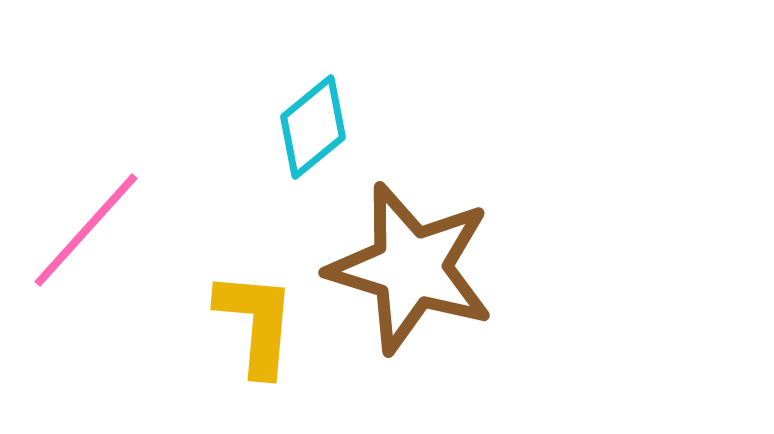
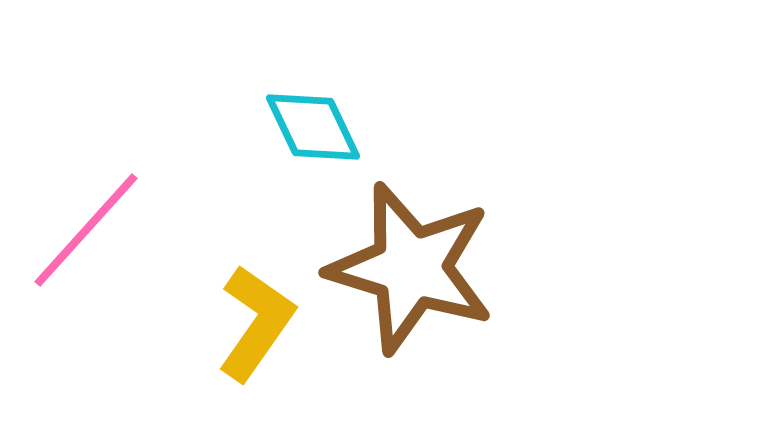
cyan diamond: rotated 76 degrees counterclockwise
yellow L-shape: rotated 30 degrees clockwise
